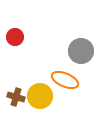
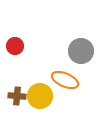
red circle: moved 9 px down
brown cross: moved 1 px right, 1 px up; rotated 12 degrees counterclockwise
